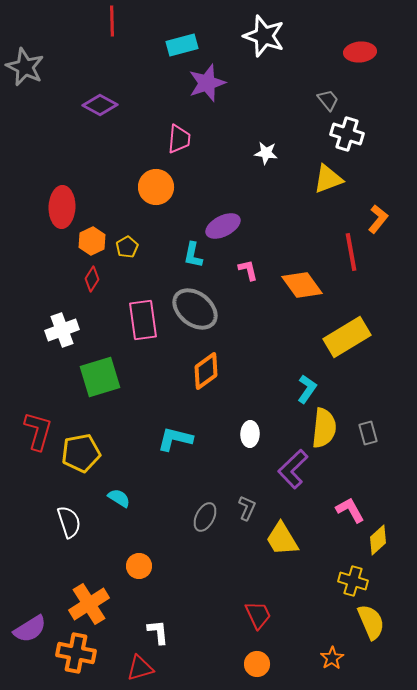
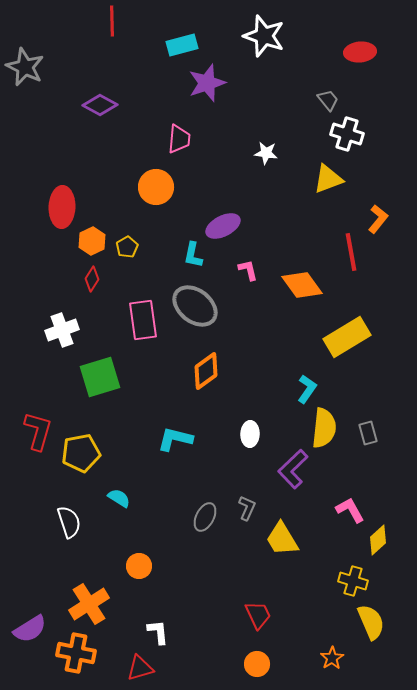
gray ellipse at (195, 309): moved 3 px up
